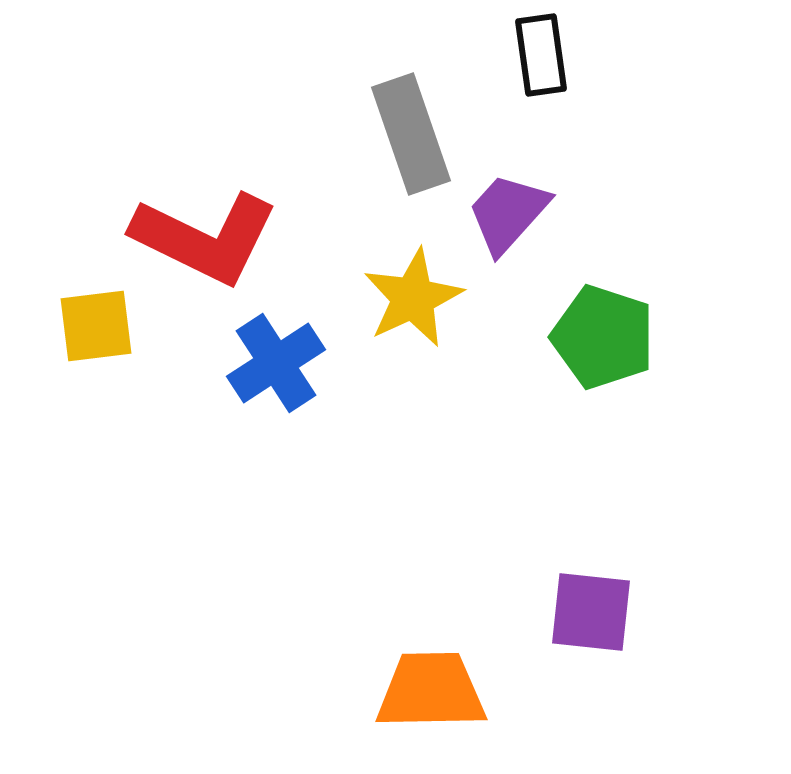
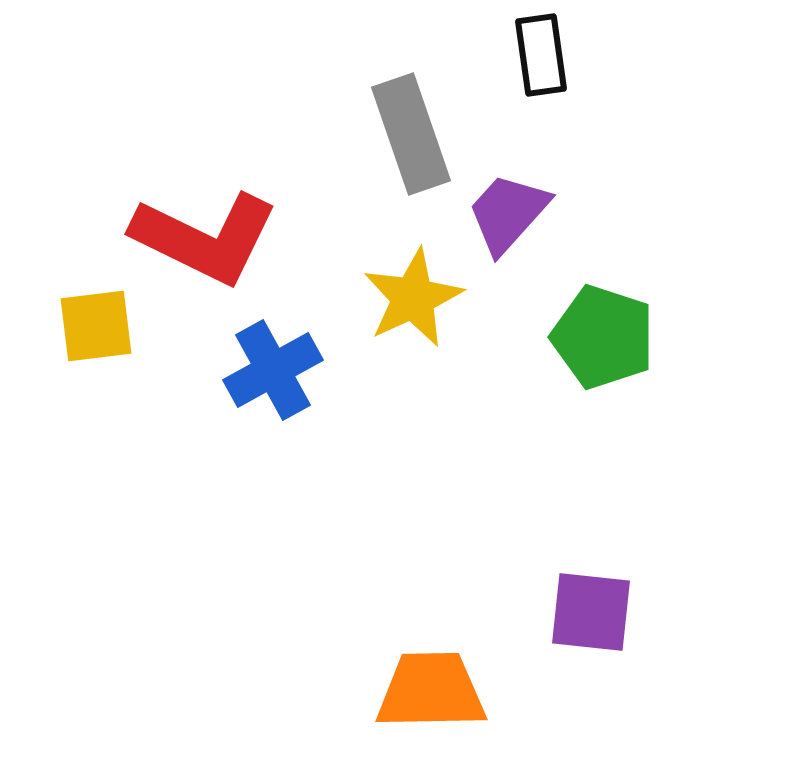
blue cross: moved 3 px left, 7 px down; rotated 4 degrees clockwise
